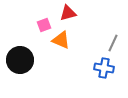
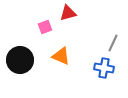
pink square: moved 1 px right, 2 px down
orange triangle: moved 16 px down
